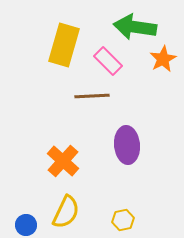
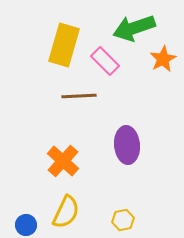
green arrow: moved 1 px left, 1 px down; rotated 27 degrees counterclockwise
pink rectangle: moved 3 px left
brown line: moved 13 px left
